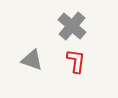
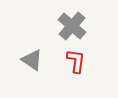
gray triangle: rotated 15 degrees clockwise
